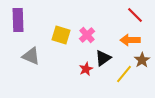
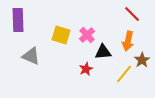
red line: moved 3 px left, 1 px up
orange arrow: moved 2 px left, 1 px down; rotated 78 degrees counterclockwise
black triangle: moved 6 px up; rotated 30 degrees clockwise
